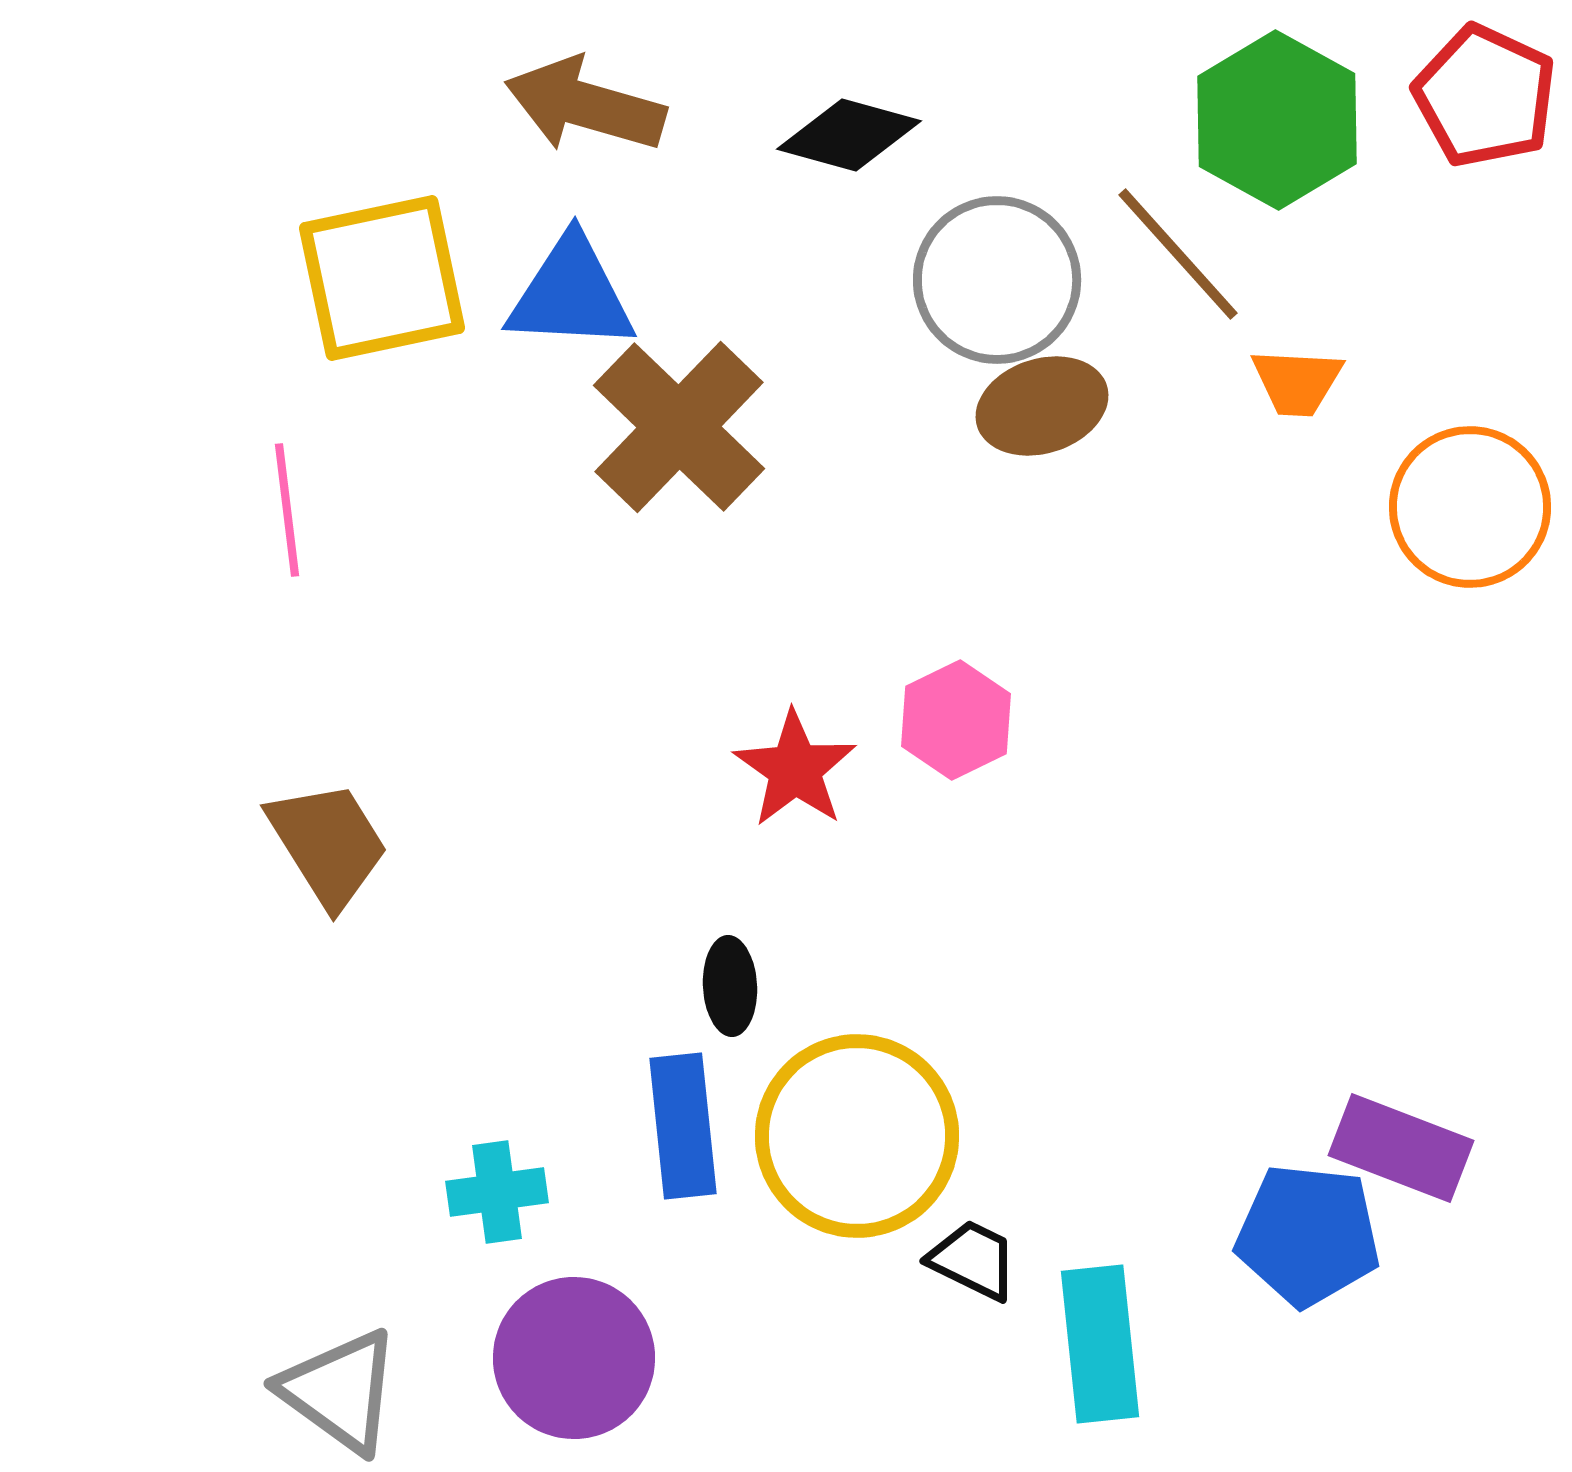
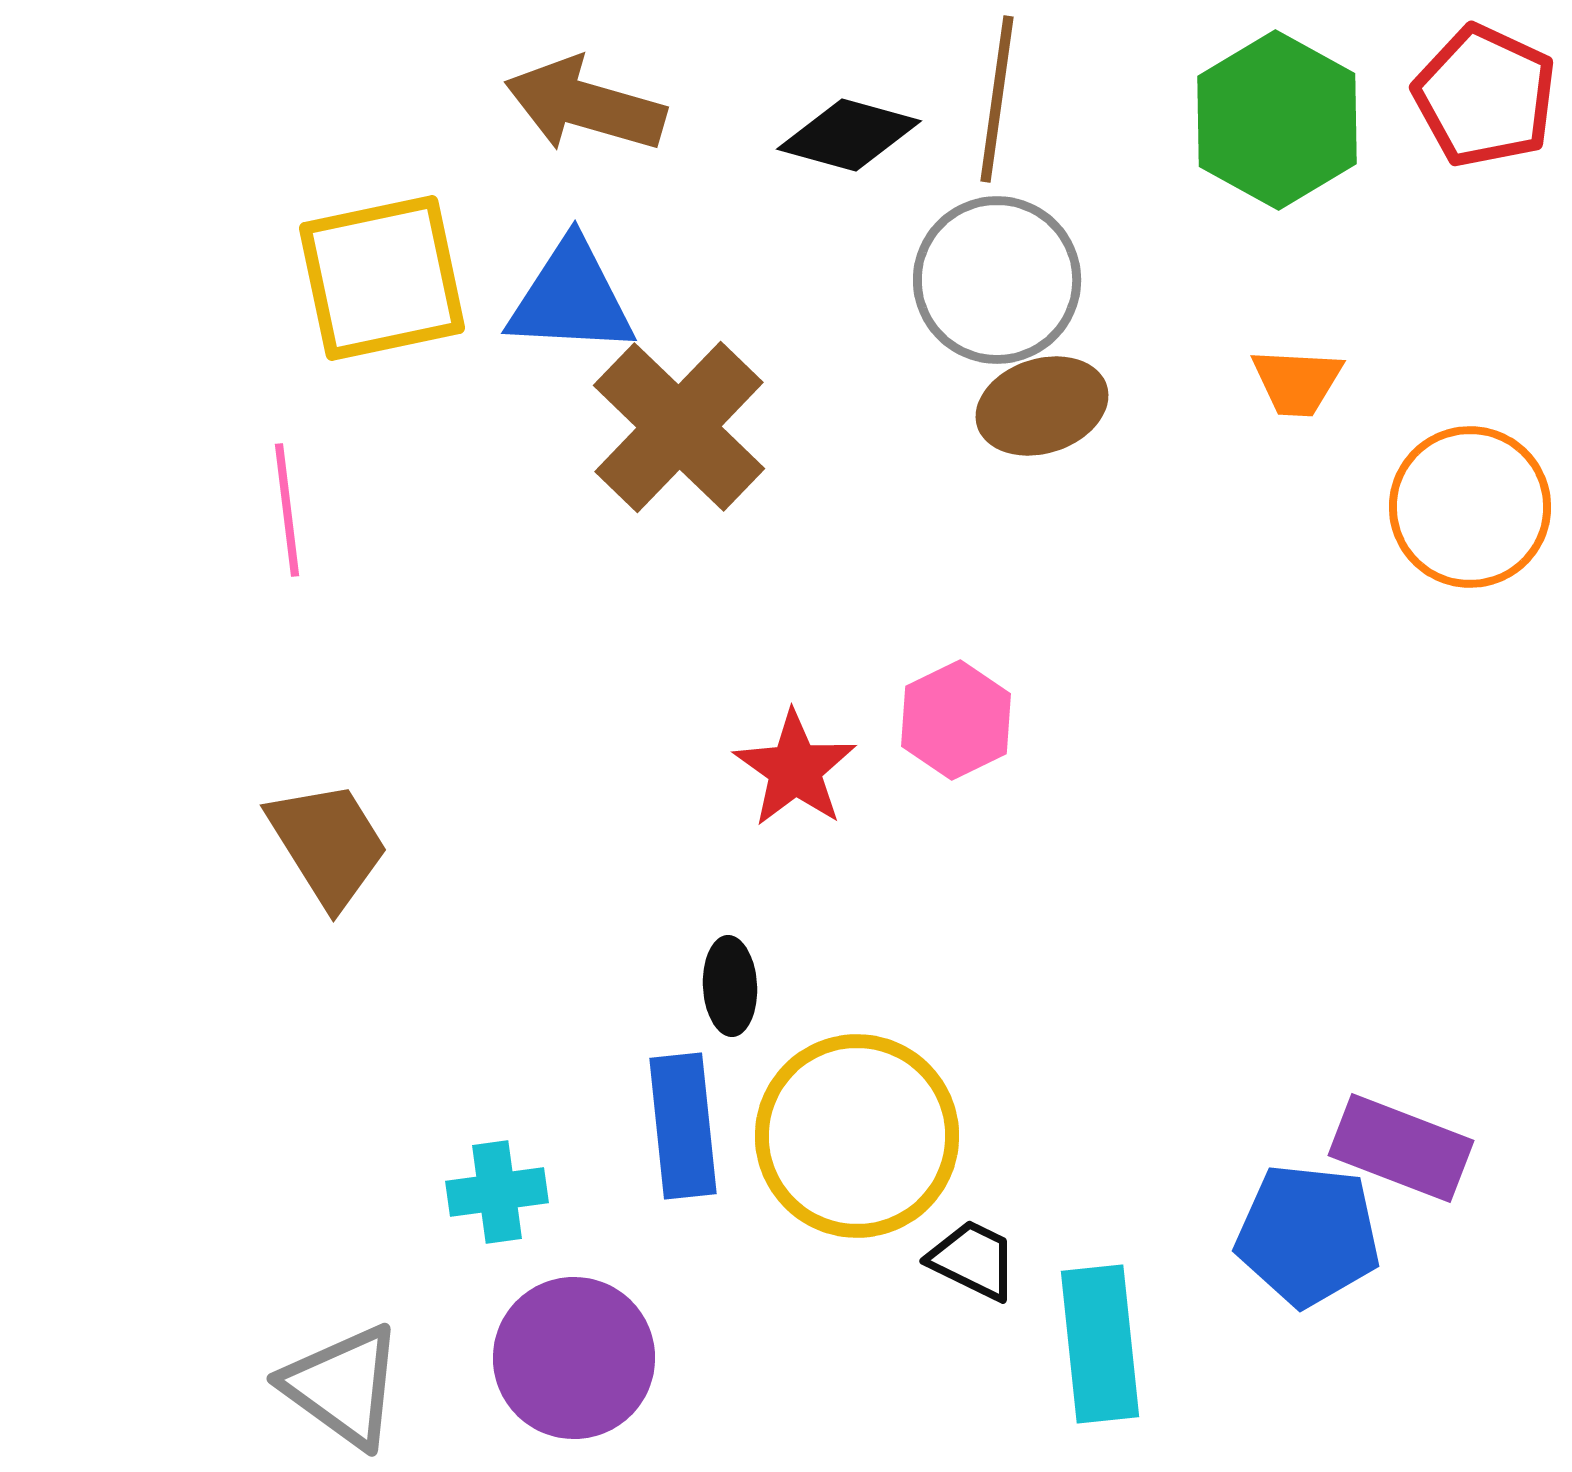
brown line: moved 181 px left, 155 px up; rotated 50 degrees clockwise
blue triangle: moved 4 px down
gray triangle: moved 3 px right, 5 px up
